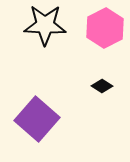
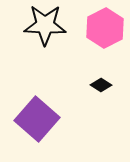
black diamond: moved 1 px left, 1 px up
